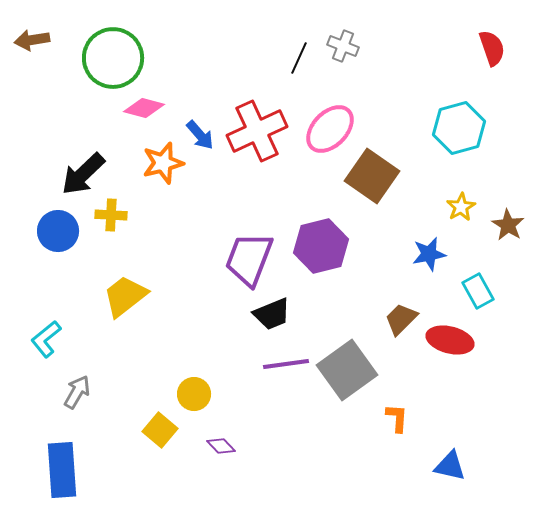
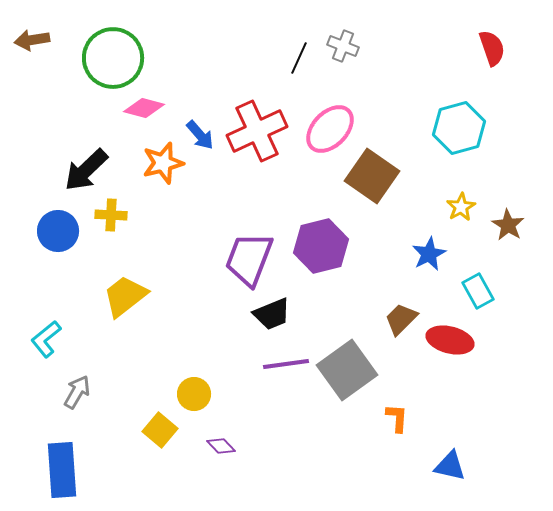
black arrow: moved 3 px right, 4 px up
blue star: rotated 16 degrees counterclockwise
